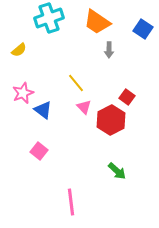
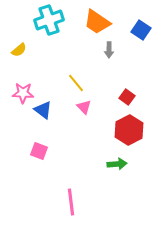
cyan cross: moved 2 px down
blue square: moved 2 px left, 1 px down
pink star: rotated 25 degrees clockwise
red hexagon: moved 18 px right, 10 px down
pink square: rotated 18 degrees counterclockwise
green arrow: moved 7 px up; rotated 48 degrees counterclockwise
